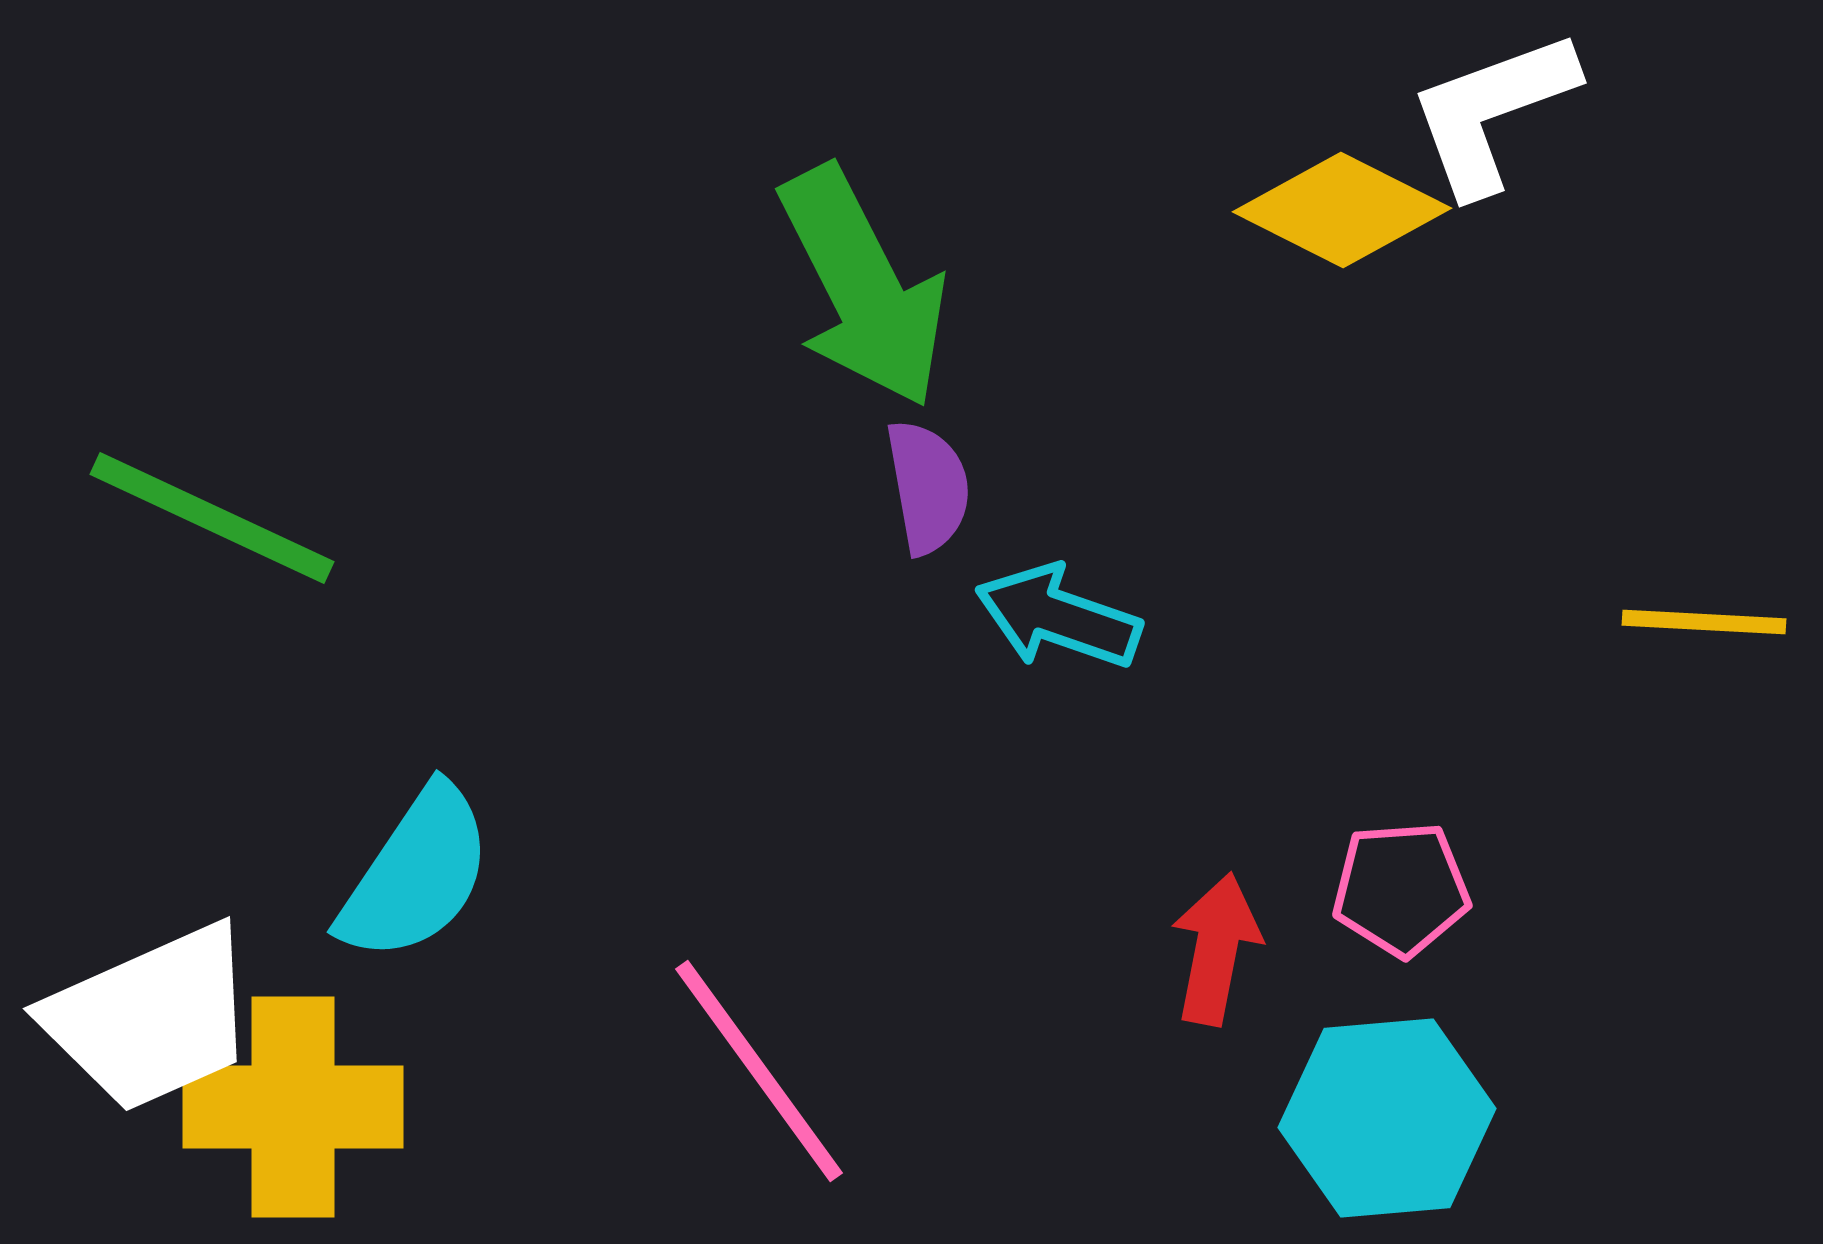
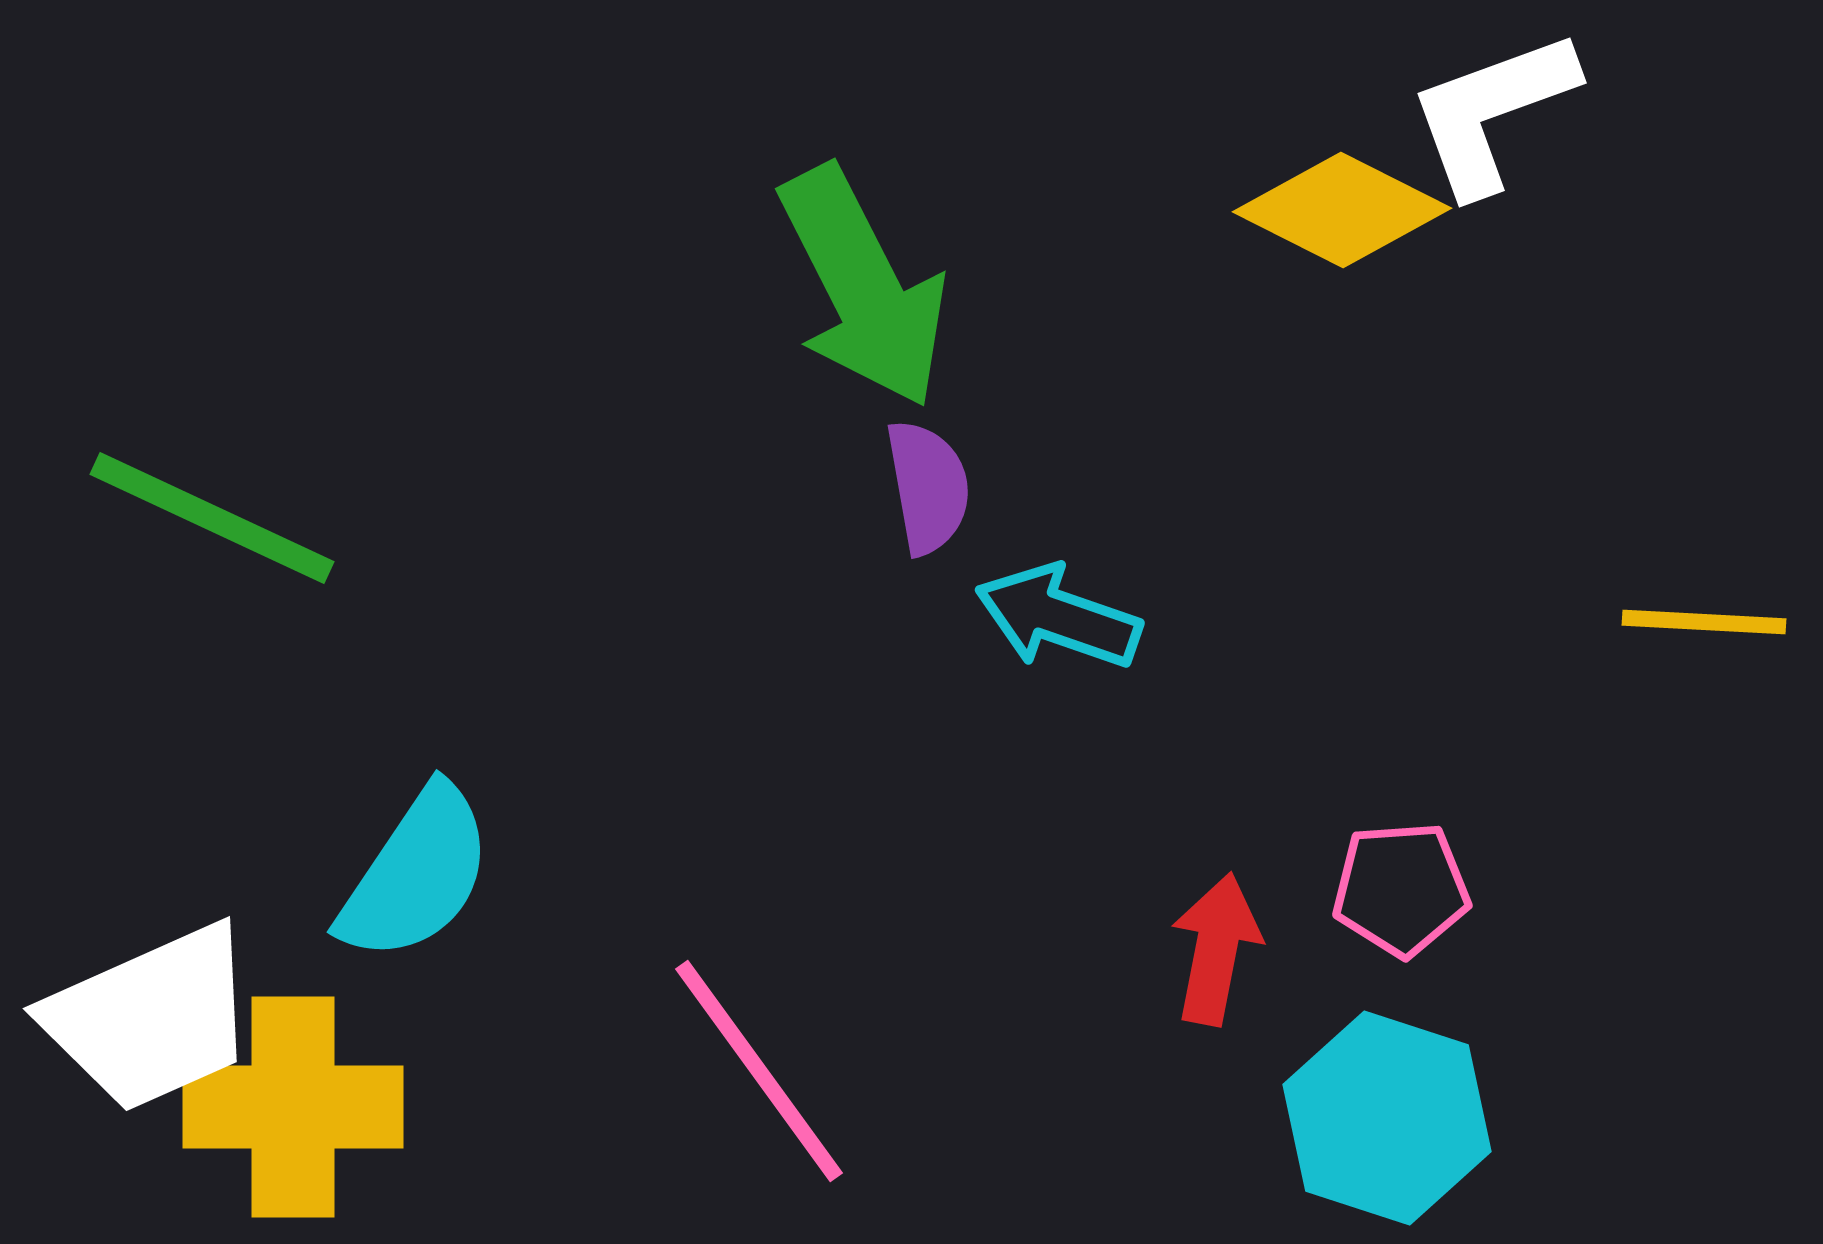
cyan hexagon: rotated 23 degrees clockwise
